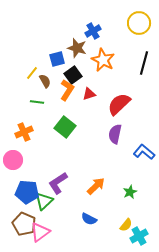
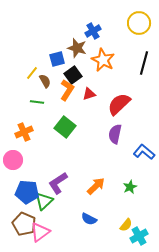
green star: moved 5 px up
